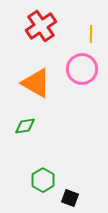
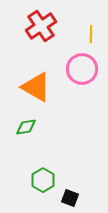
orange triangle: moved 4 px down
green diamond: moved 1 px right, 1 px down
